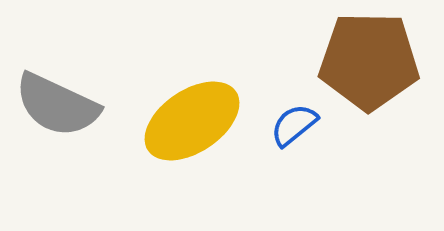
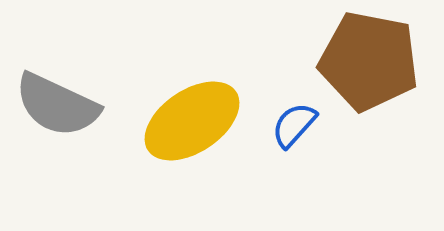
brown pentagon: rotated 10 degrees clockwise
blue semicircle: rotated 9 degrees counterclockwise
